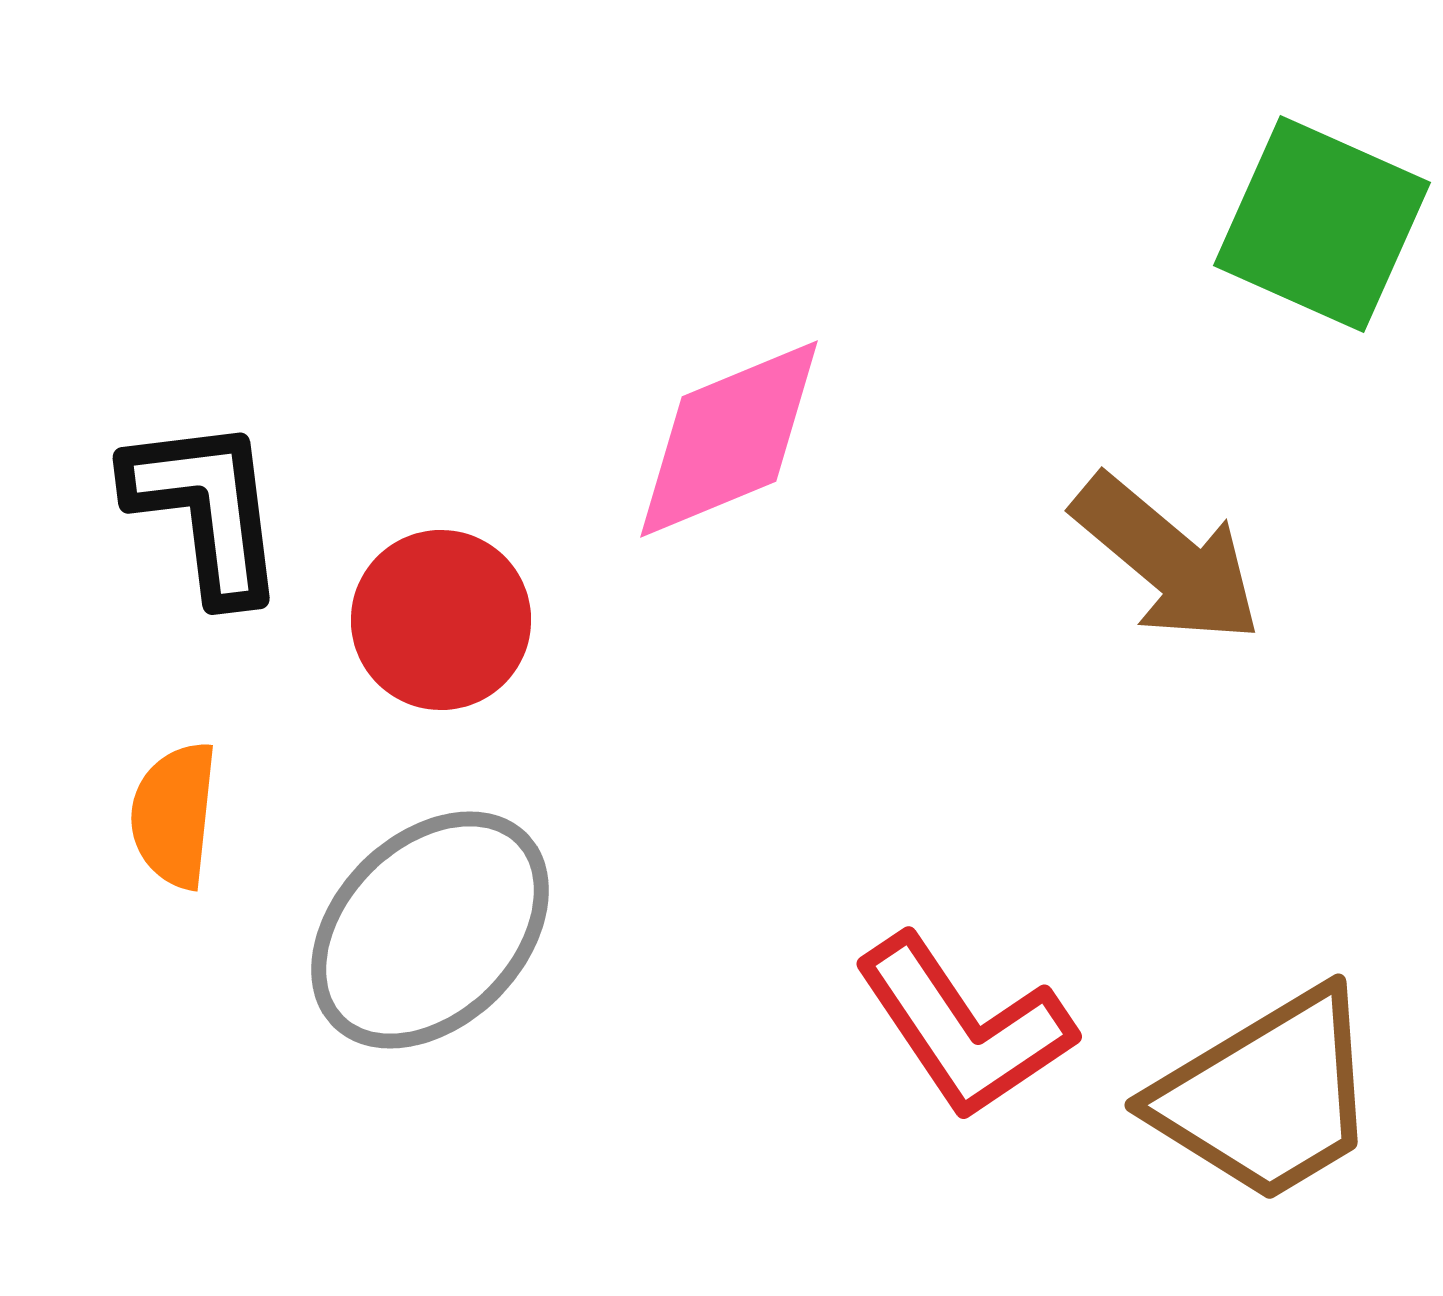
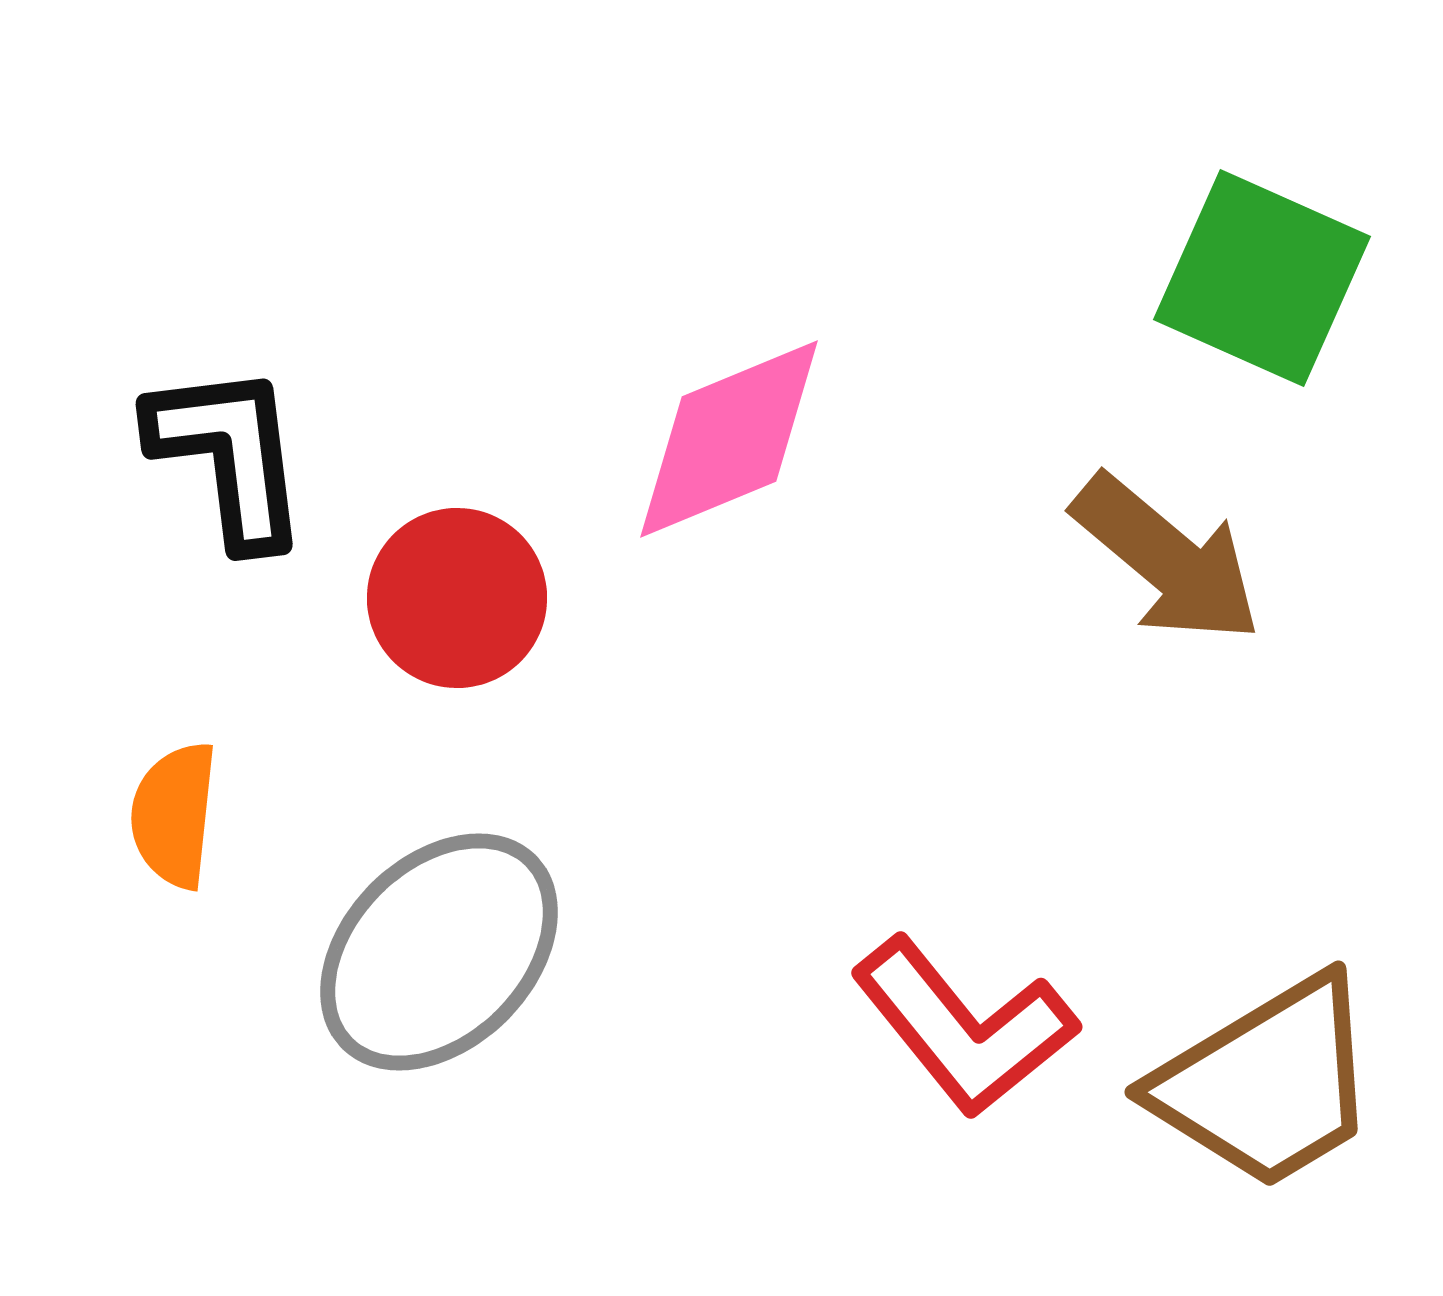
green square: moved 60 px left, 54 px down
black L-shape: moved 23 px right, 54 px up
red circle: moved 16 px right, 22 px up
gray ellipse: moved 9 px right, 22 px down
red L-shape: rotated 5 degrees counterclockwise
brown trapezoid: moved 13 px up
